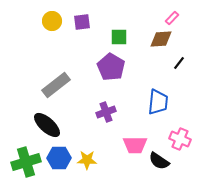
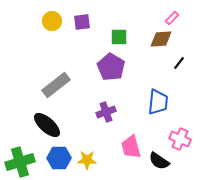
pink trapezoid: moved 4 px left, 2 px down; rotated 75 degrees clockwise
green cross: moved 6 px left
